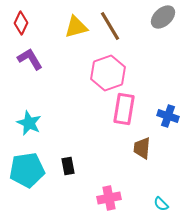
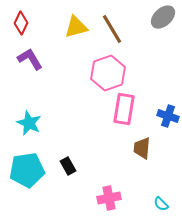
brown line: moved 2 px right, 3 px down
black rectangle: rotated 18 degrees counterclockwise
